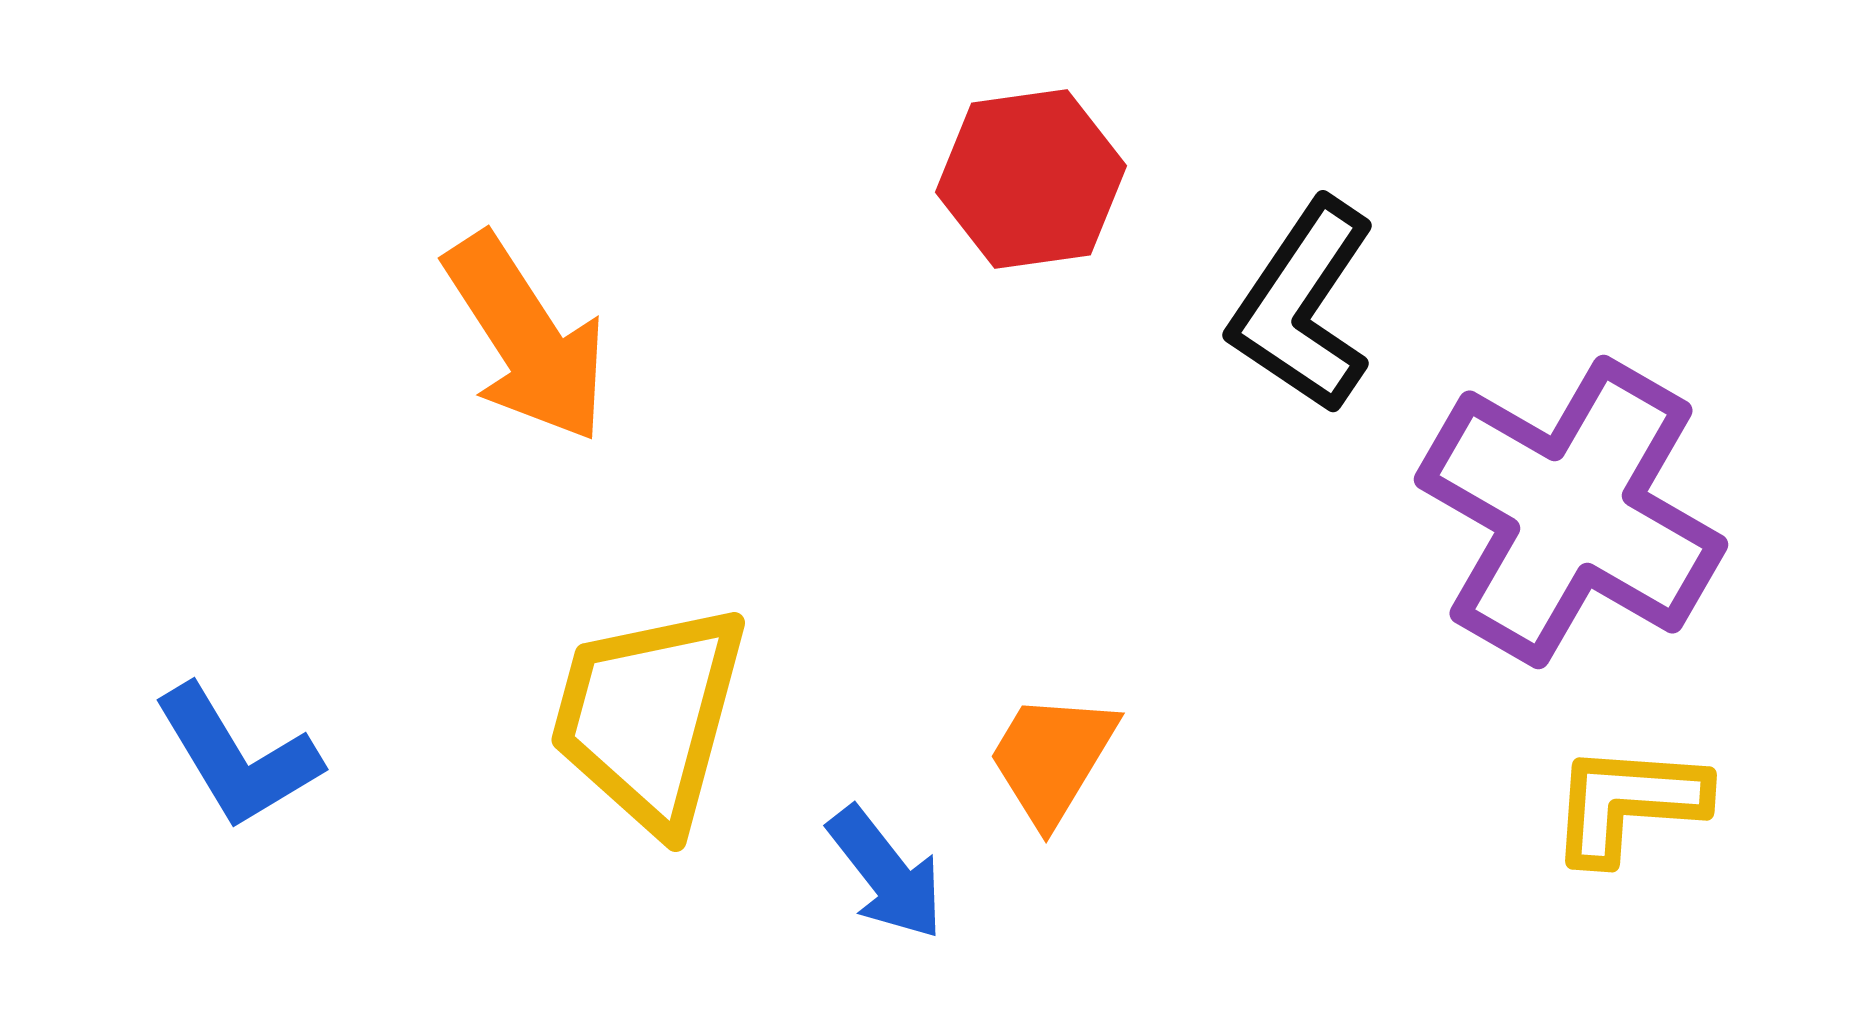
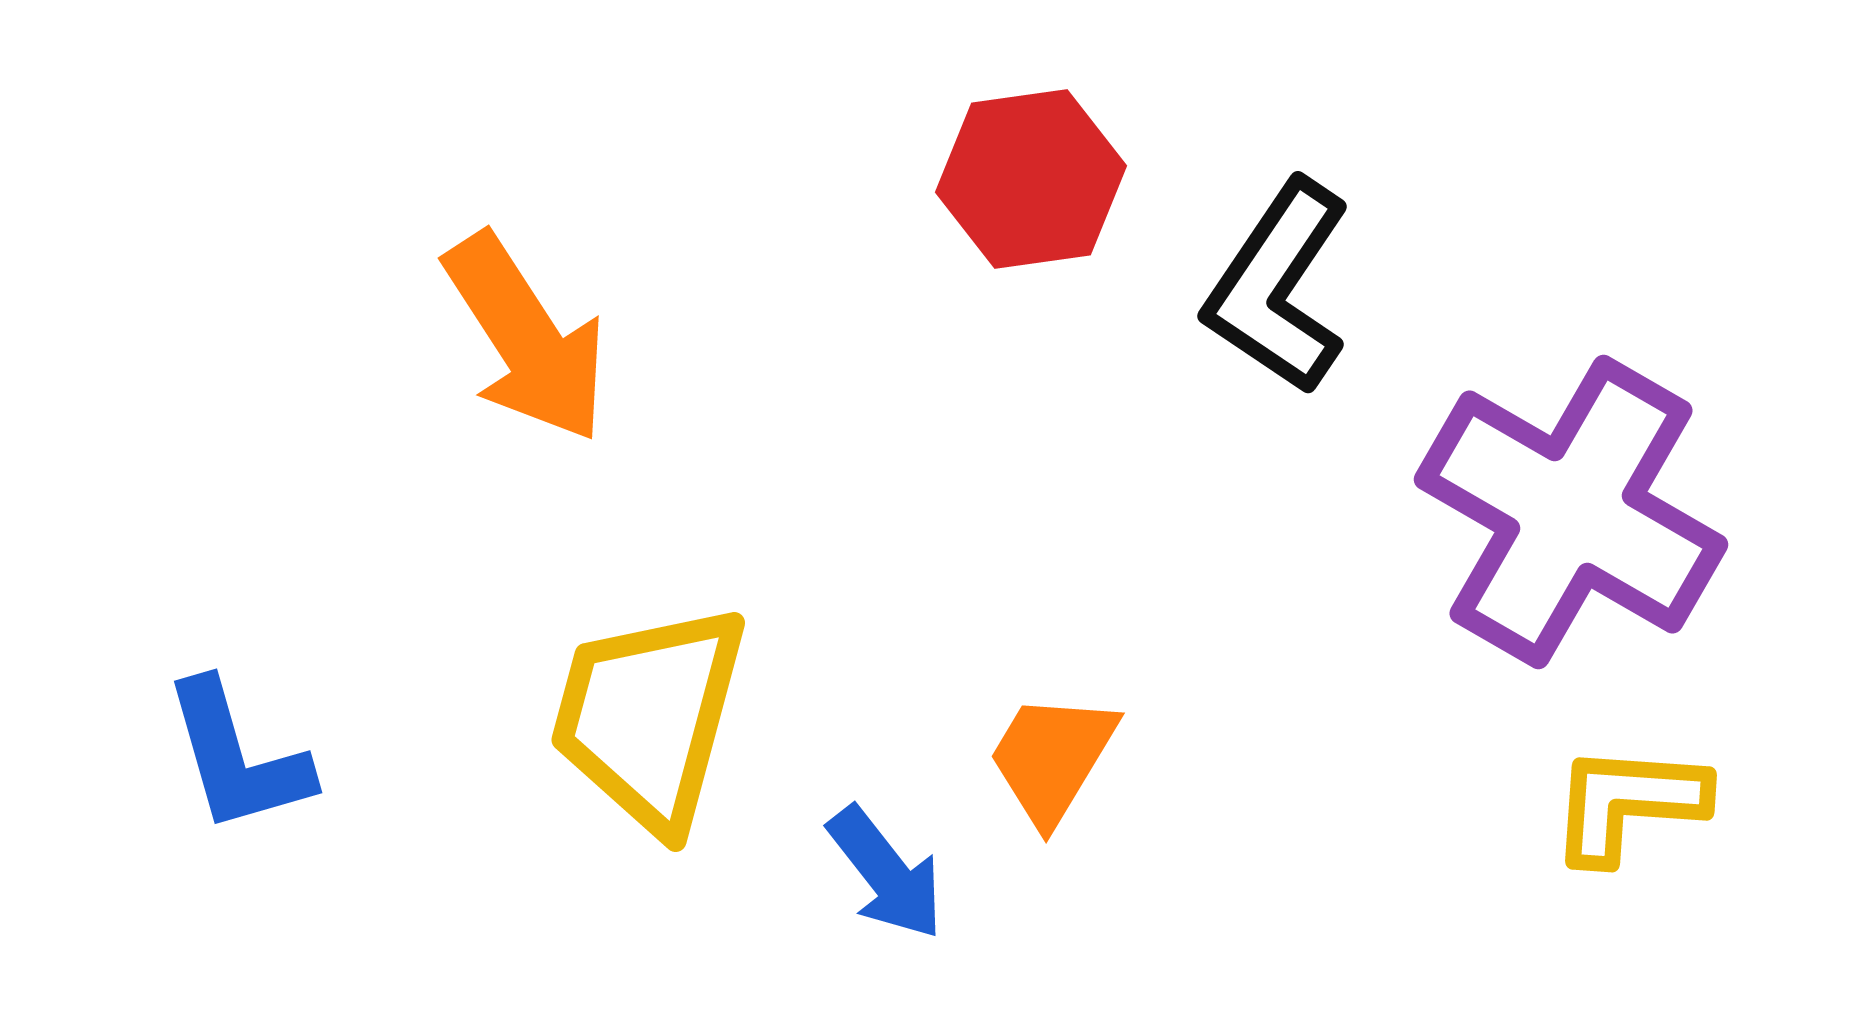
black L-shape: moved 25 px left, 19 px up
blue L-shape: rotated 15 degrees clockwise
